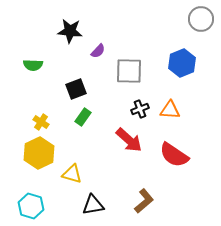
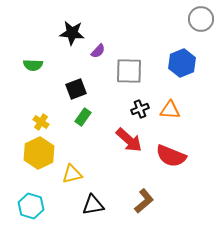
black star: moved 2 px right, 2 px down
red semicircle: moved 3 px left, 1 px down; rotated 12 degrees counterclockwise
yellow triangle: rotated 30 degrees counterclockwise
